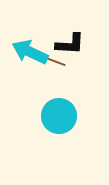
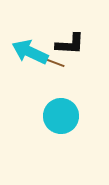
brown line: moved 1 px left, 1 px down
cyan circle: moved 2 px right
